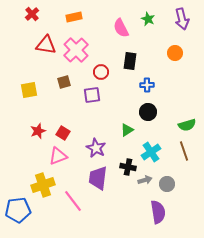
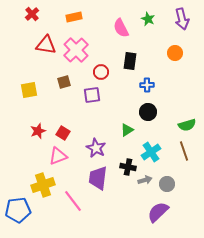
purple semicircle: rotated 125 degrees counterclockwise
